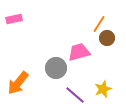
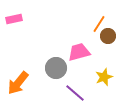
brown circle: moved 1 px right, 2 px up
yellow star: moved 1 px right, 12 px up
purple line: moved 2 px up
